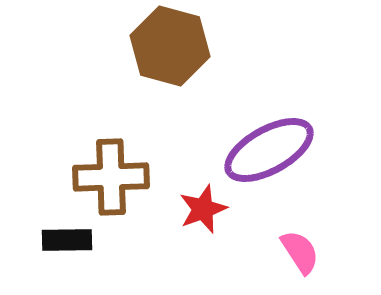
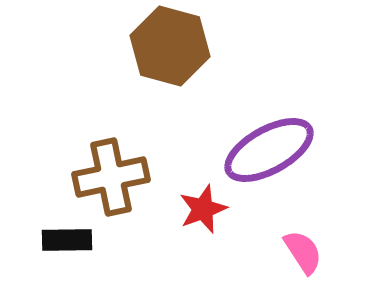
brown cross: rotated 10 degrees counterclockwise
pink semicircle: moved 3 px right
